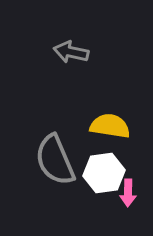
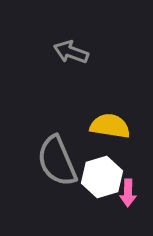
gray arrow: rotated 8 degrees clockwise
gray semicircle: moved 2 px right, 1 px down
white hexagon: moved 2 px left, 4 px down; rotated 9 degrees counterclockwise
